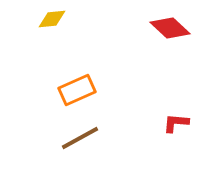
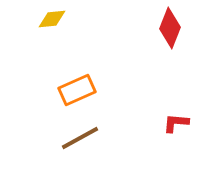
red diamond: rotated 69 degrees clockwise
